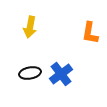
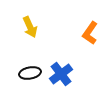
yellow arrow: rotated 35 degrees counterclockwise
orange L-shape: rotated 25 degrees clockwise
